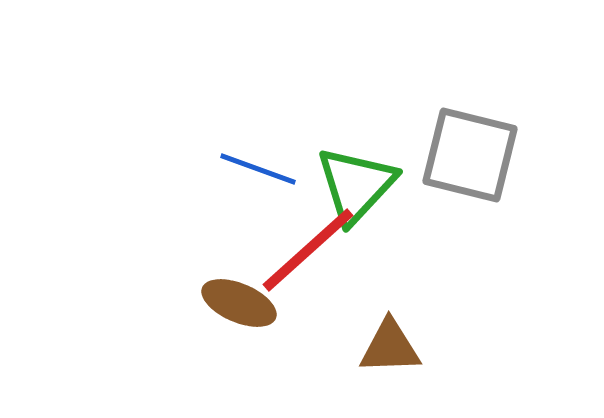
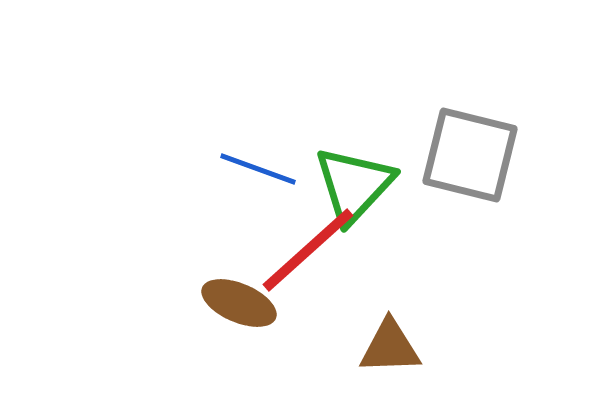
green triangle: moved 2 px left
